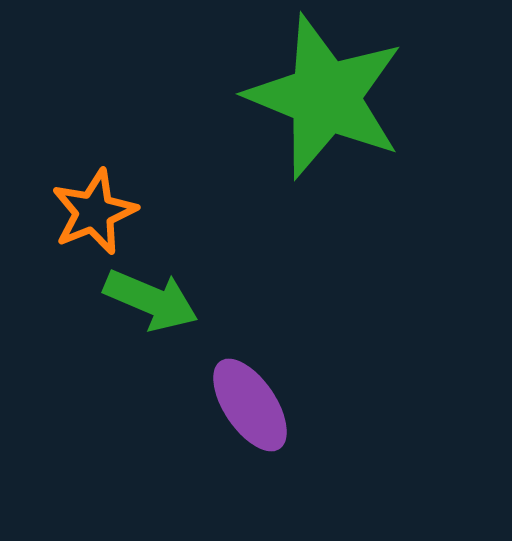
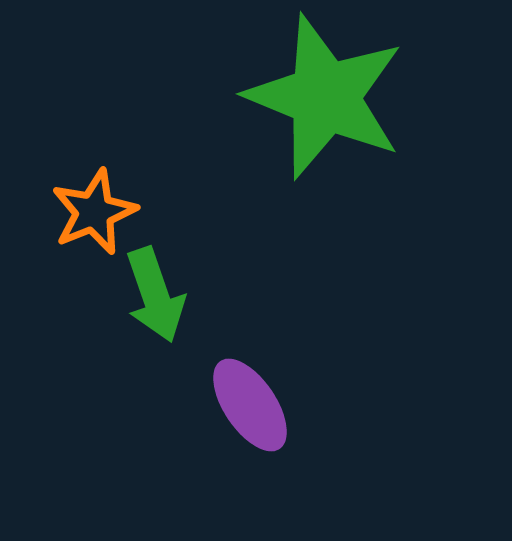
green arrow: moved 4 px right, 5 px up; rotated 48 degrees clockwise
